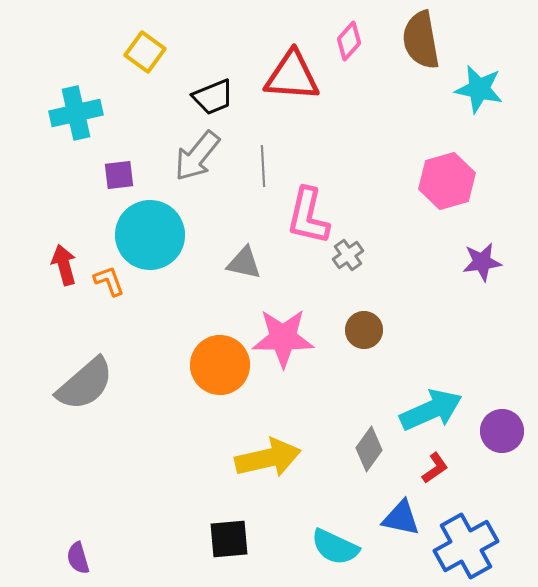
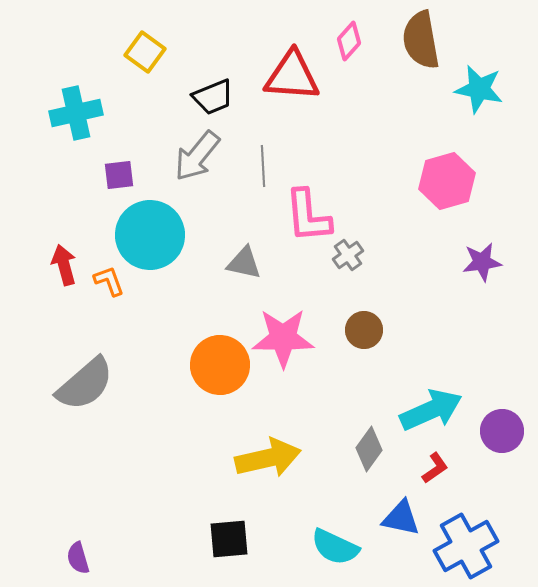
pink L-shape: rotated 18 degrees counterclockwise
